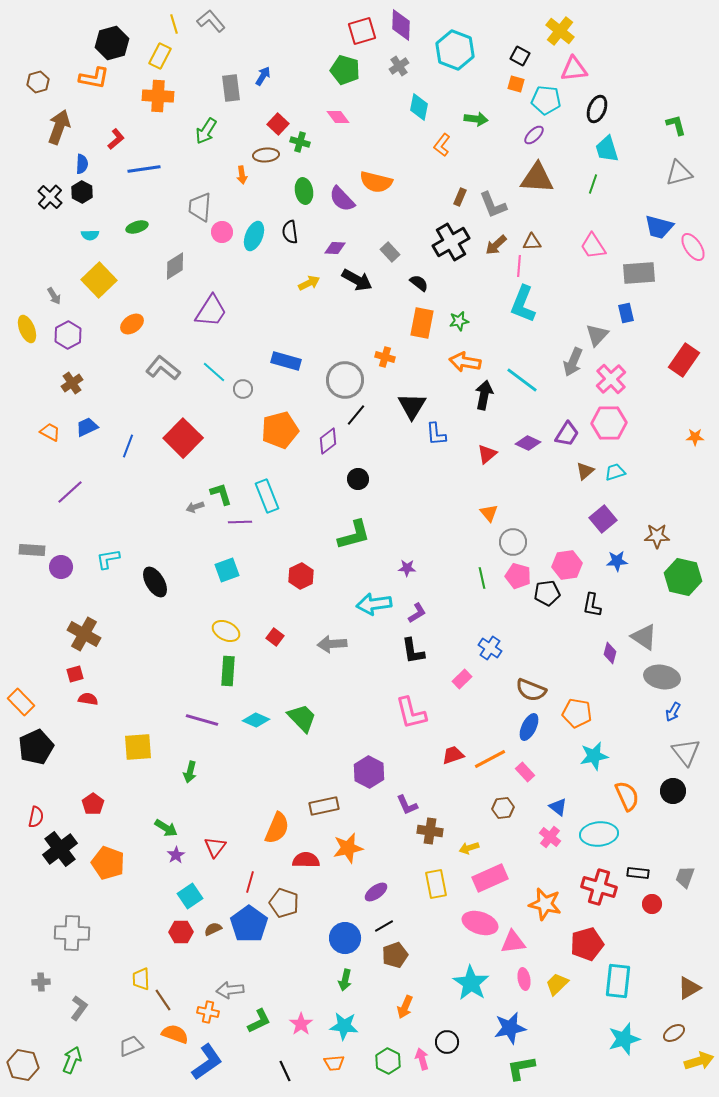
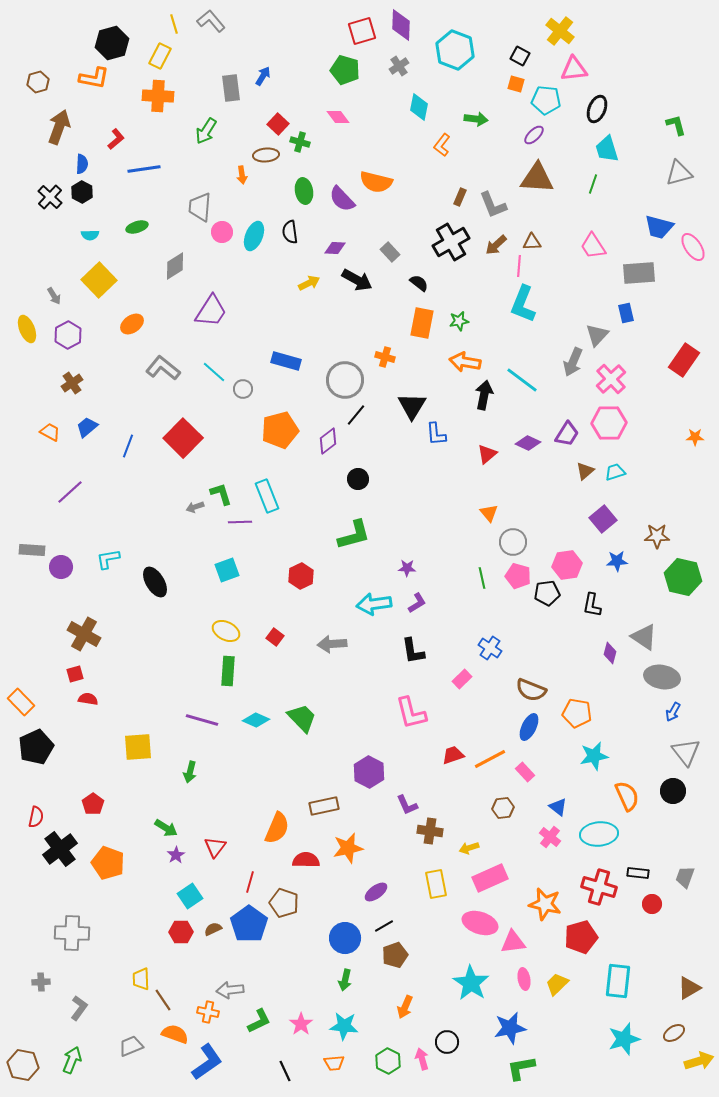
blue trapezoid at (87, 427): rotated 15 degrees counterclockwise
purple L-shape at (417, 613): moved 10 px up
red pentagon at (587, 944): moved 6 px left, 7 px up
